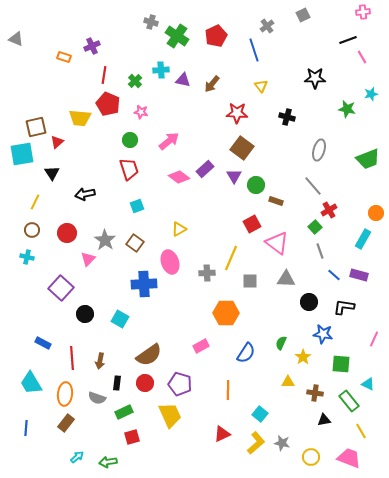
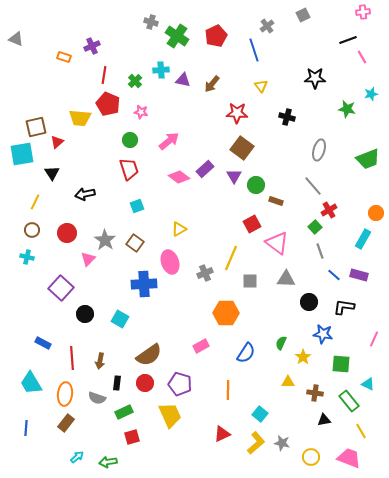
gray cross at (207, 273): moved 2 px left; rotated 21 degrees counterclockwise
